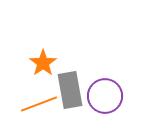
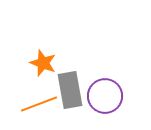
orange star: rotated 16 degrees counterclockwise
